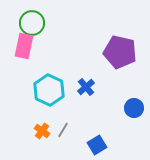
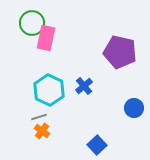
pink rectangle: moved 22 px right, 8 px up
blue cross: moved 2 px left, 1 px up
gray line: moved 24 px left, 13 px up; rotated 42 degrees clockwise
blue square: rotated 12 degrees counterclockwise
